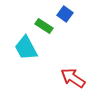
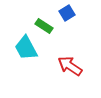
blue square: moved 2 px right, 1 px up; rotated 21 degrees clockwise
red arrow: moved 3 px left, 12 px up
